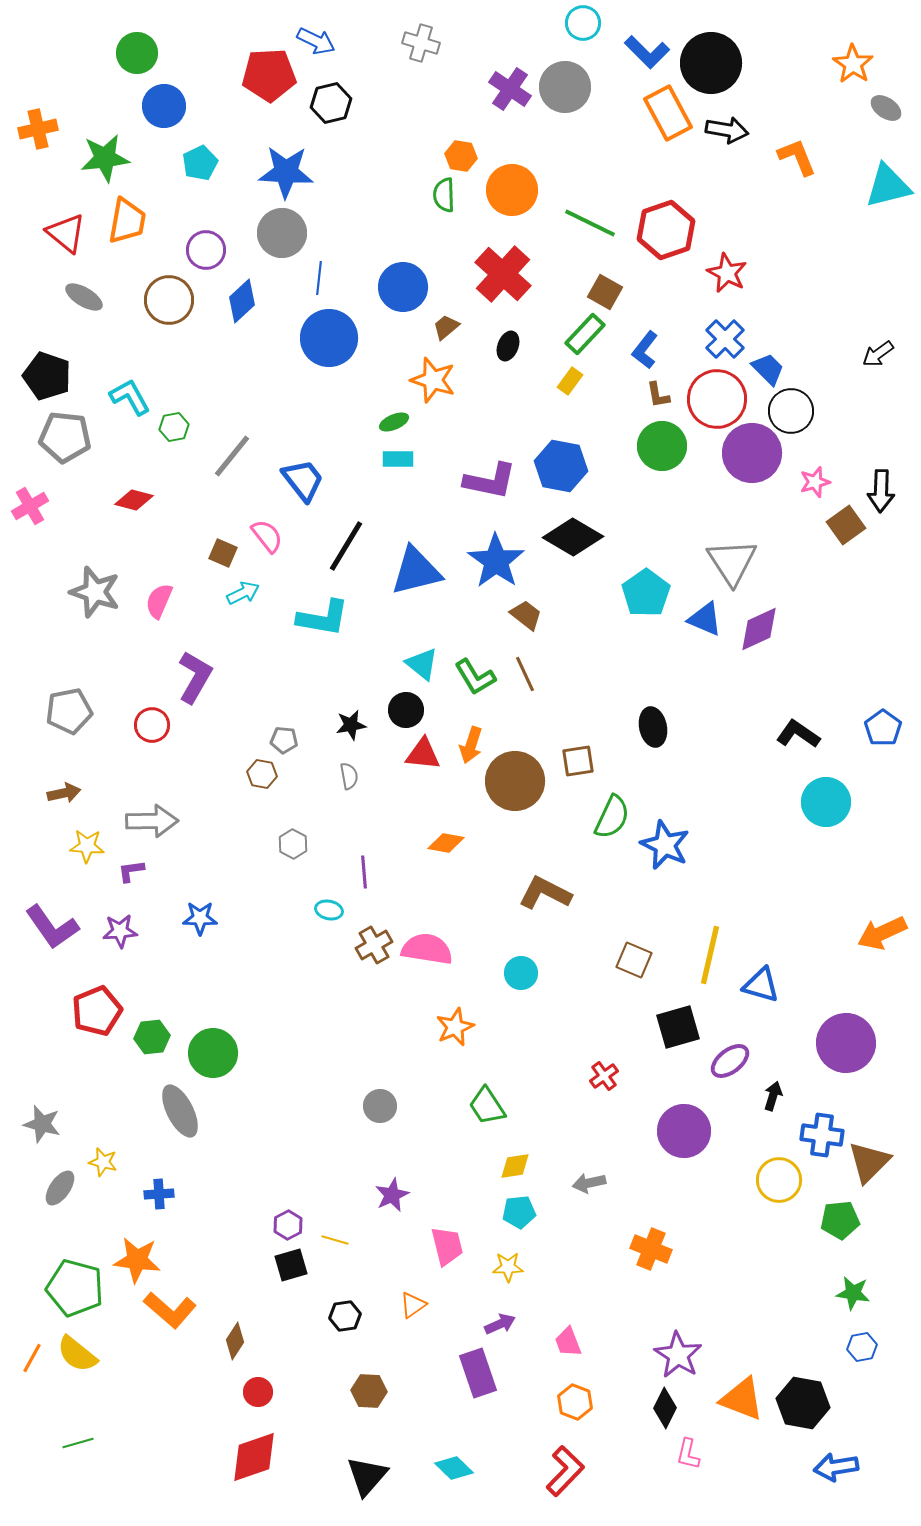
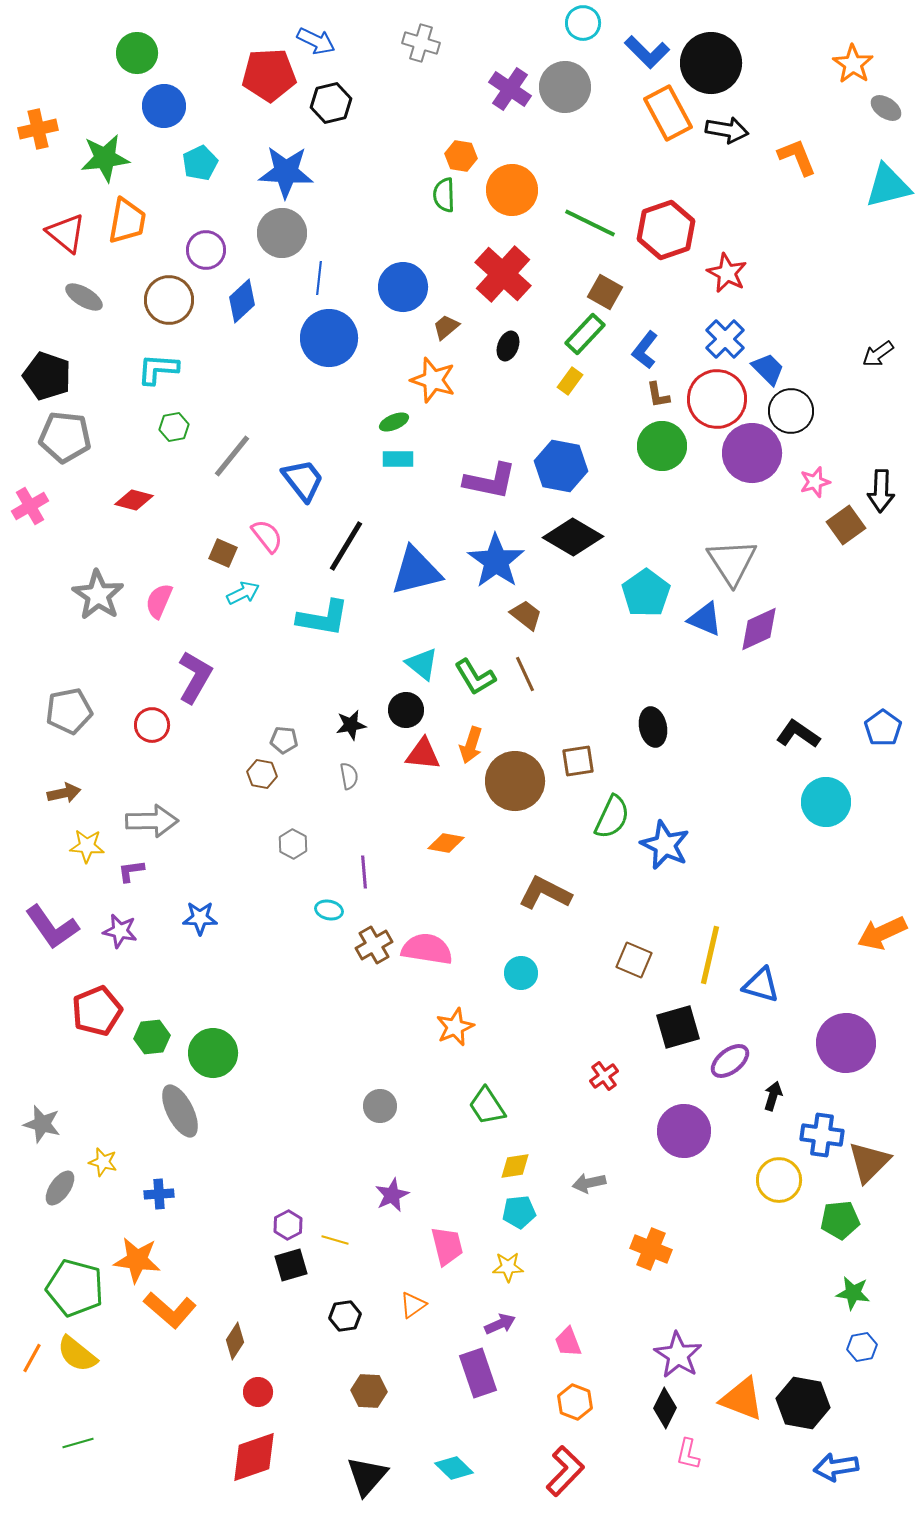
cyan L-shape at (130, 397): moved 28 px right, 28 px up; rotated 57 degrees counterclockwise
gray star at (95, 592): moved 3 px right, 3 px down; rotated 15 degrees clockwise
purple star at (120, 931): rotated 16 degrees clockwise
